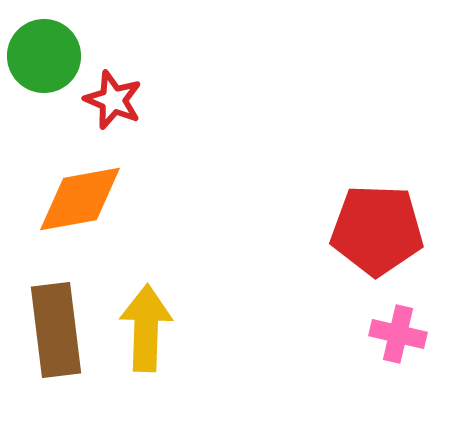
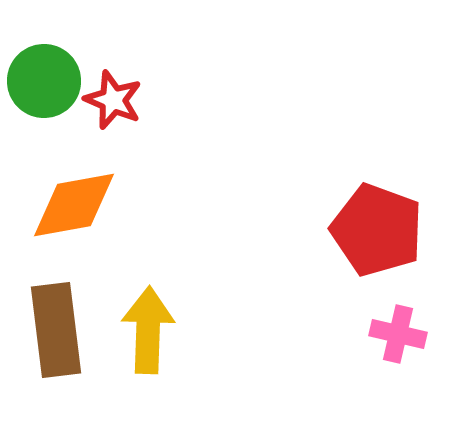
green circle: moved 25 px down
orange diamond: moved 6 px left, 6 px down
red pentagon: rotated 18 degrees clockwise
yellow arrow: moved 2 px right, 2 px down
